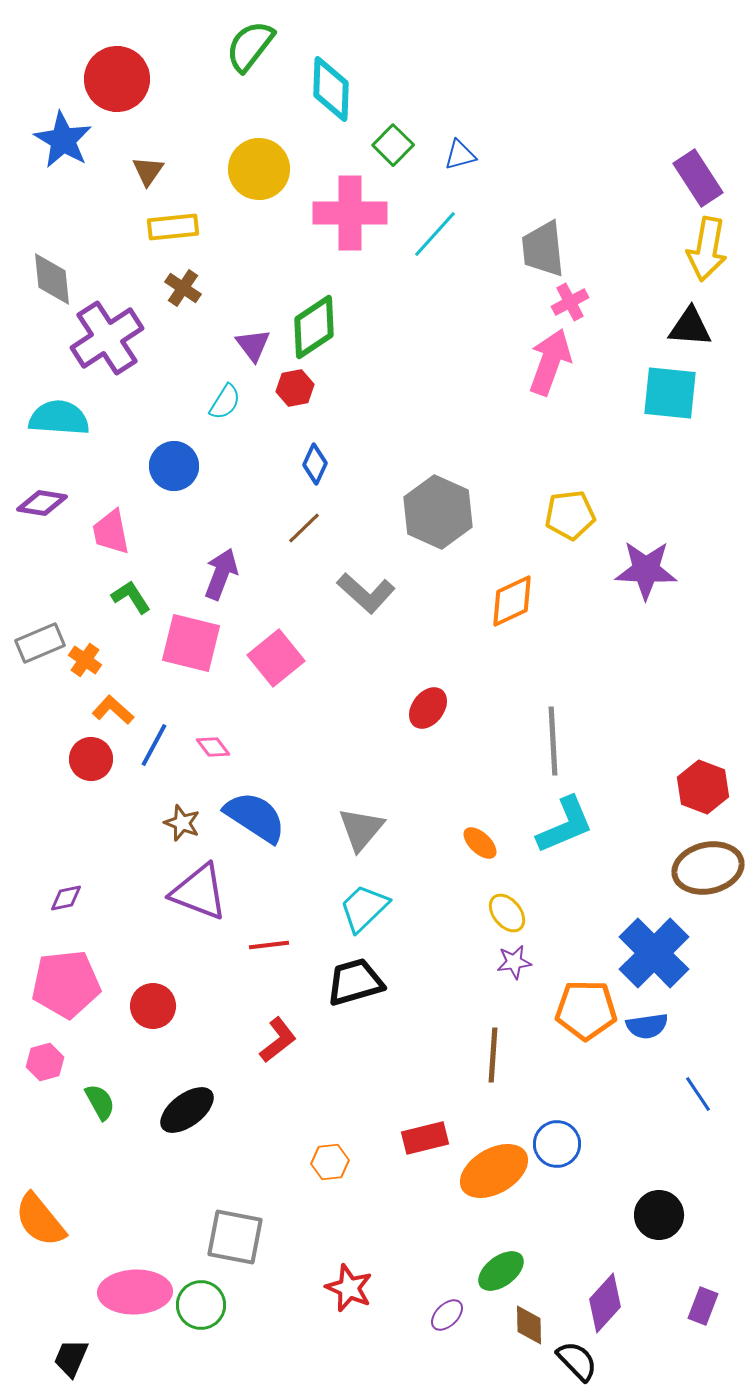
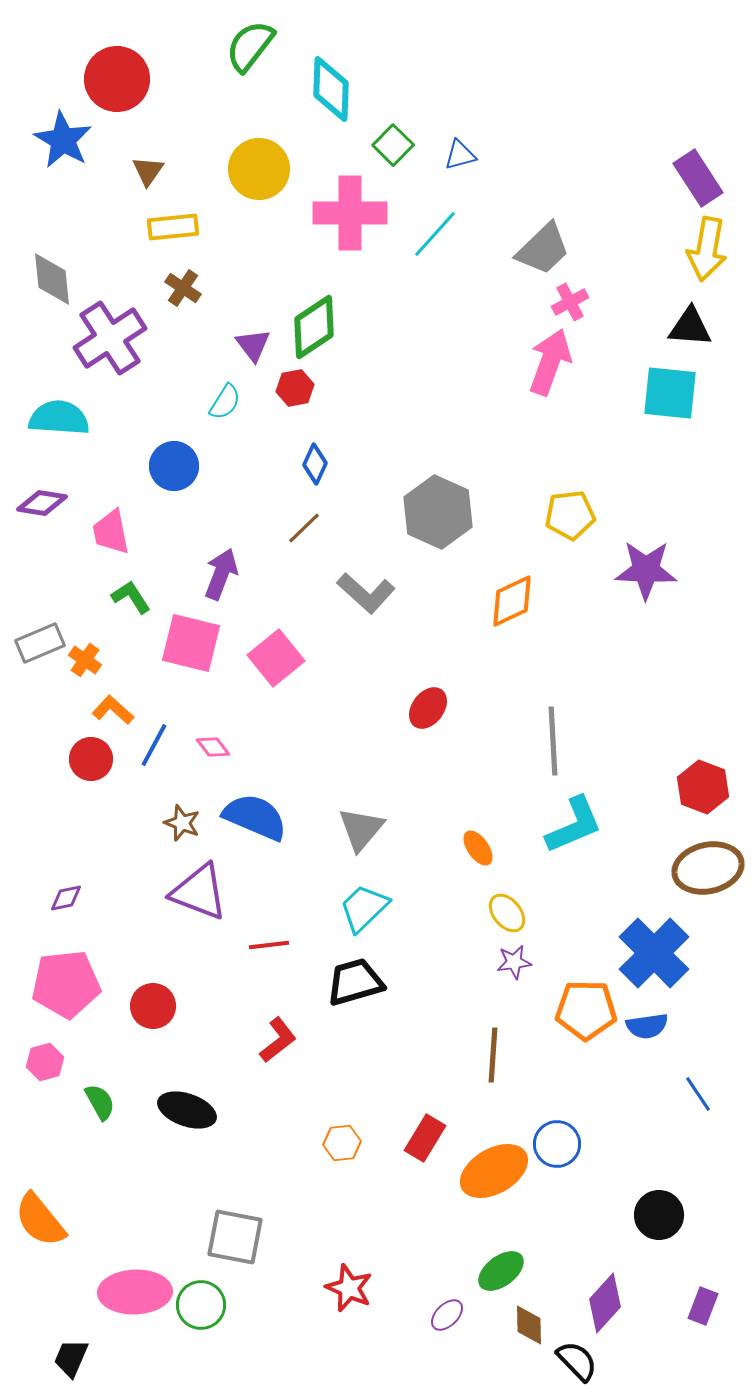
gray trapezoid at (543, 249): rotated 128 degrees counterclockwise
purple cross at (107, 338): moved 3 px right
blue semicircle at (255, 817): rotated 10 degrees counterclockwise
cyan L-shape at (565, 825): moved 9 px right
orange ellipse at (480, 843): moved 2 px left, 5 px down; rotated 12 degrees clockwise
black ellipse at (187, 1110): rotated 56 degrees clockwise
red rectangle at (425, 1138): rotated 45 degrees counterclockwise
orange hexagon at (330, 1162): moved 12 px right, 19 px up
